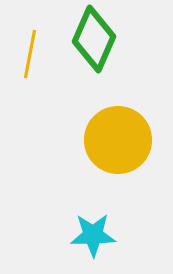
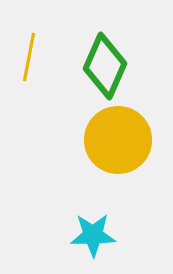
green diamond: moved 11 px right, 27 px down
yellow line: moved 1 px left, 3 px down
